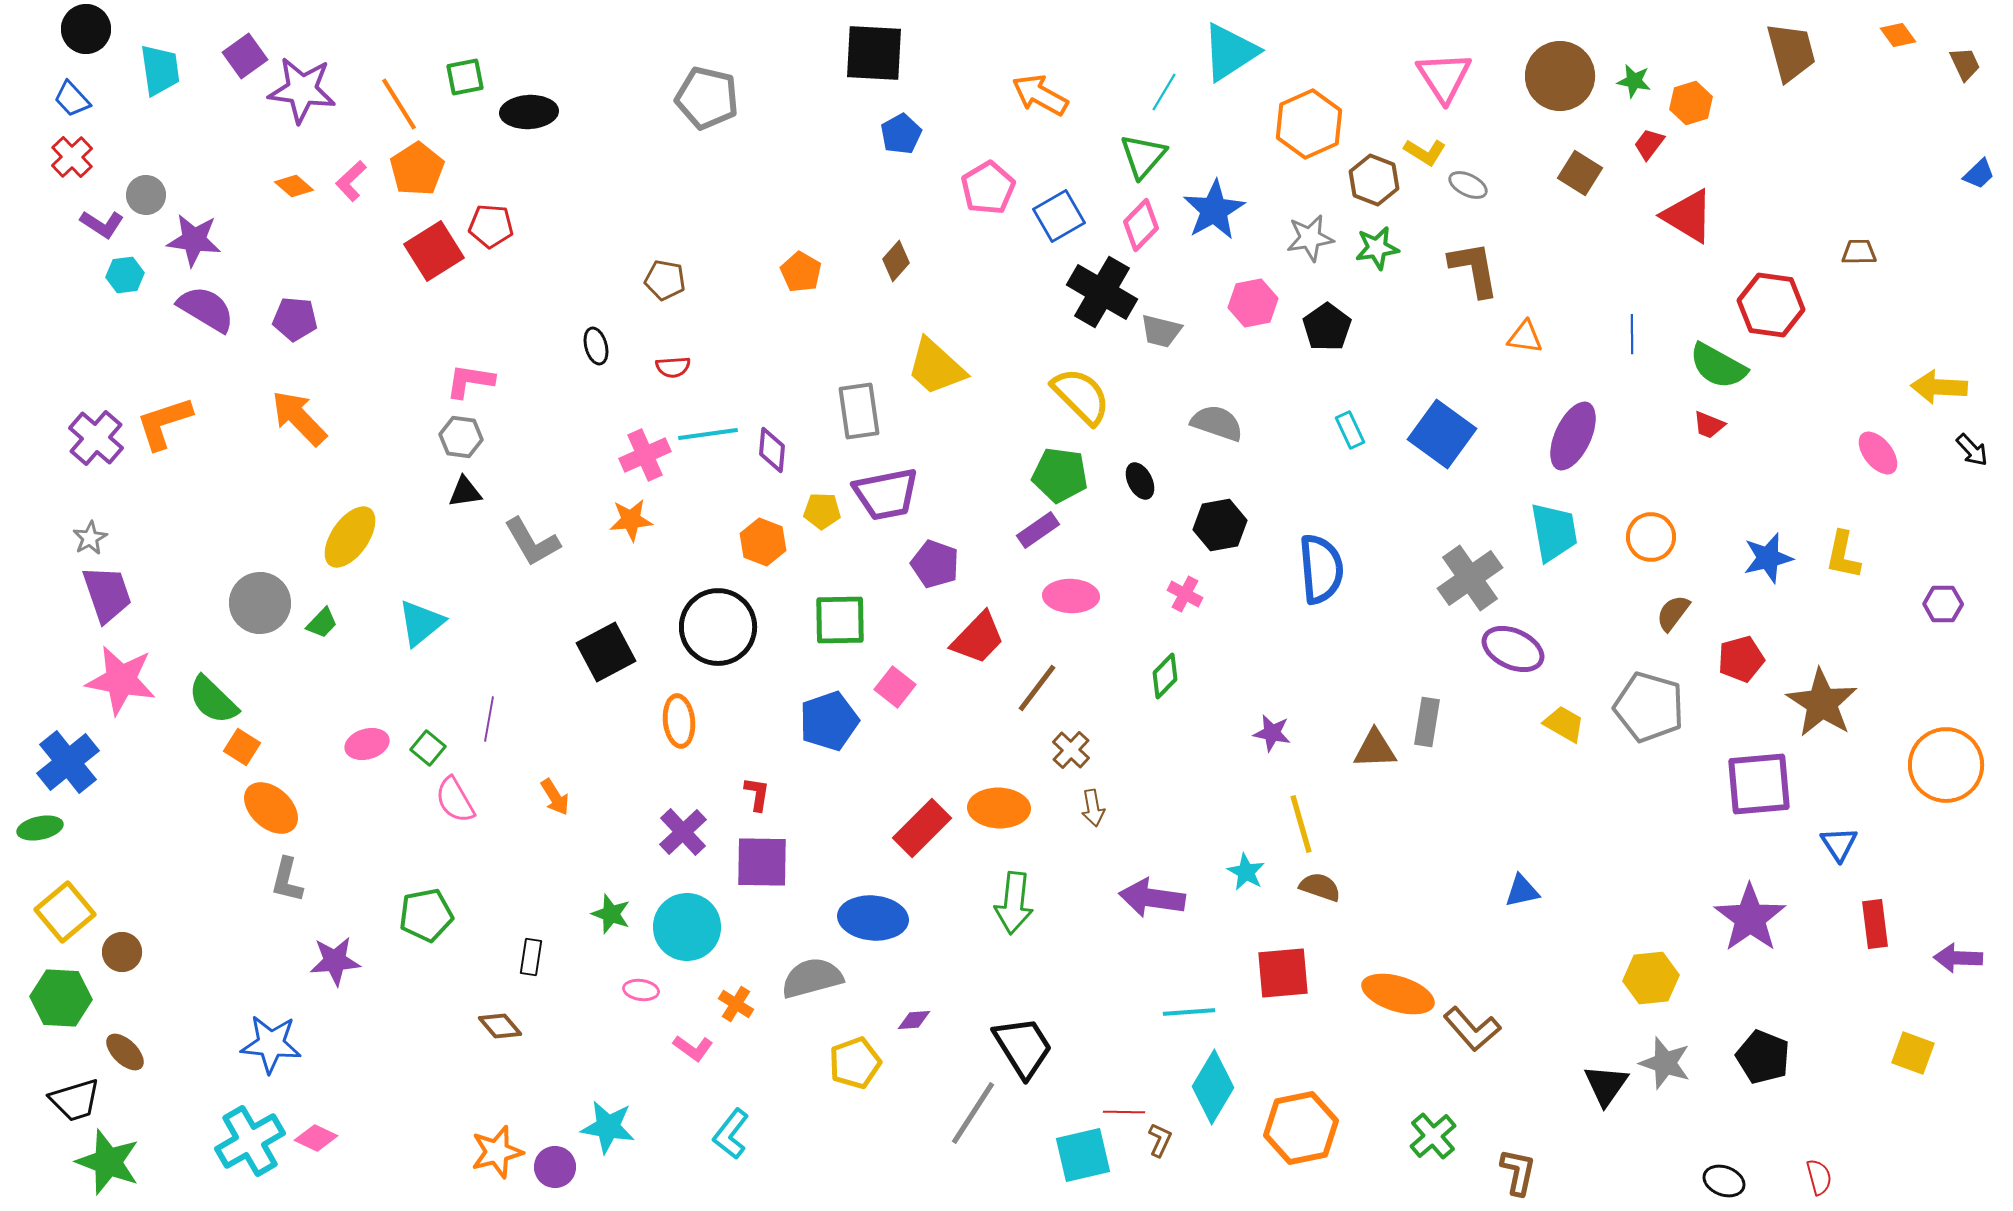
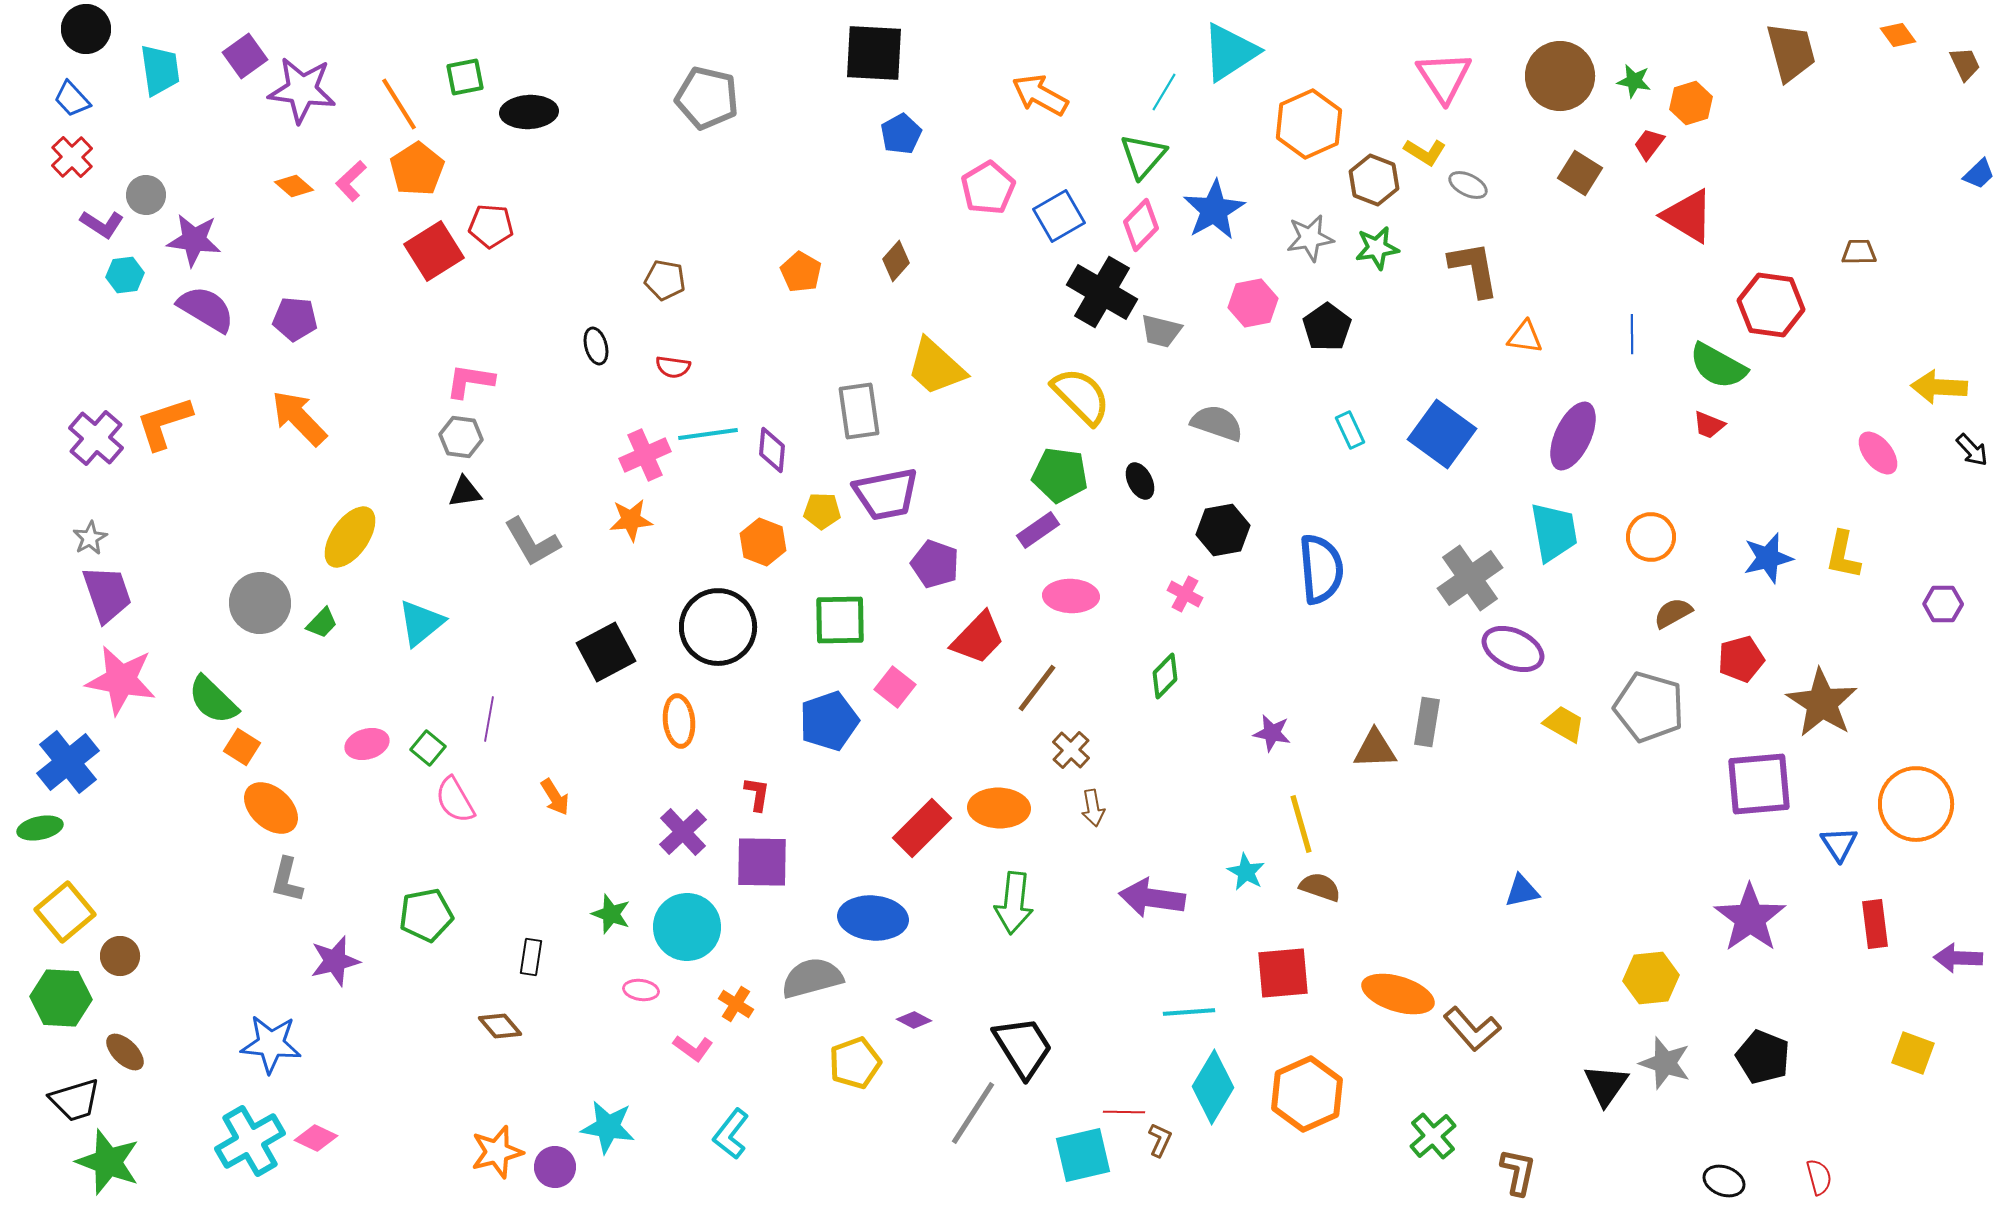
red semicircle at (673, 367): rotated 12 degrees clockwise
black hexagon at (1220, 525): moved 3 px right, 5 px down
brown semicircle at (1673, 613): rotated 24 degrees clockwise
orange circle at (1946, 765): moved 30 px left, 39 px down
brown circle at (122, 952): moved 2 px left, 4 px down
purple star at (335, 961): rotated 9 degrees counterclockwise
purple diamond at (914, 1020): rotated 32 degrees clockwise
orange hexagon at (1301, 1128): moved 6 px right, 34 px up; rotated 12 degrees counterclockwise
